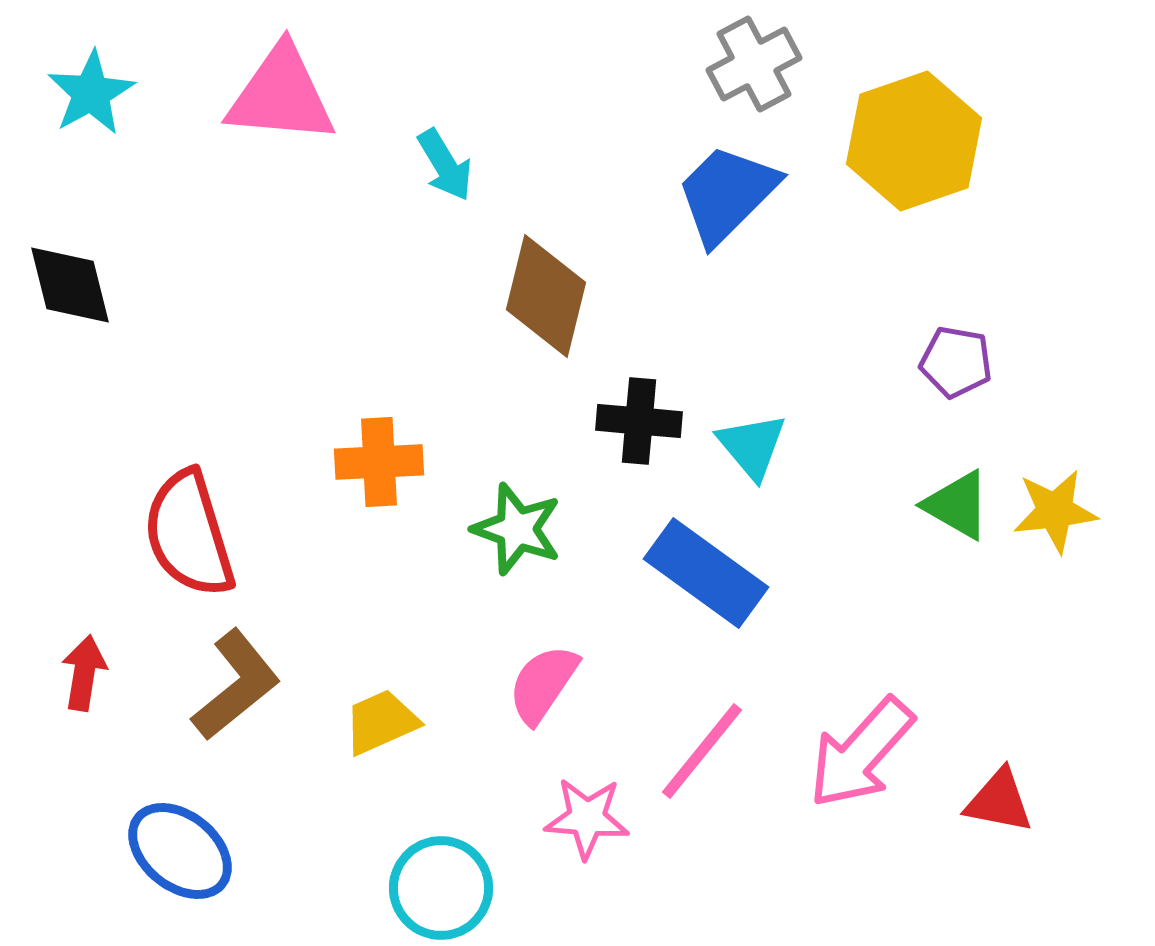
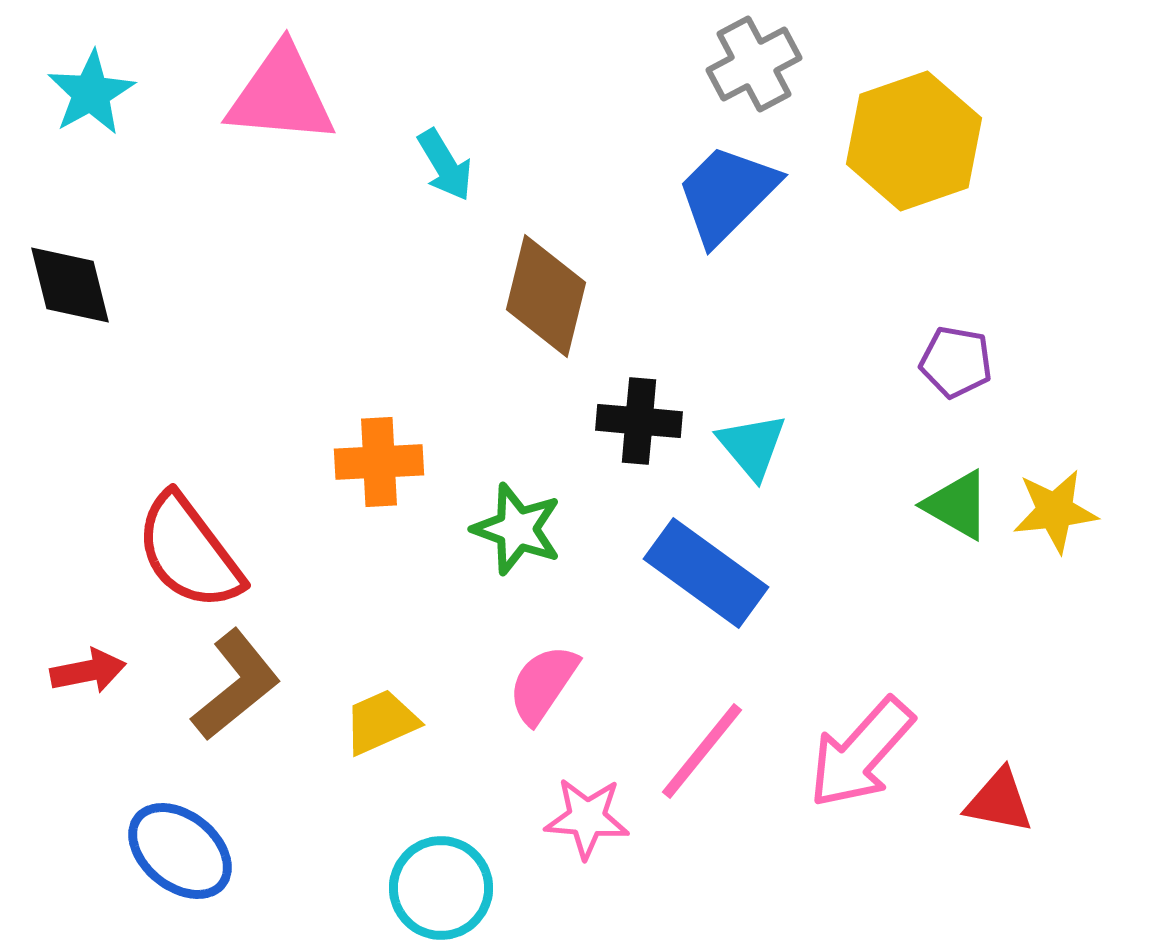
red semicircle: moved 18 px down; rotated 20 degrees counterclockwise
red arrow: moved 4 px right, 2 px up; rotated 70 degrees clockwise
